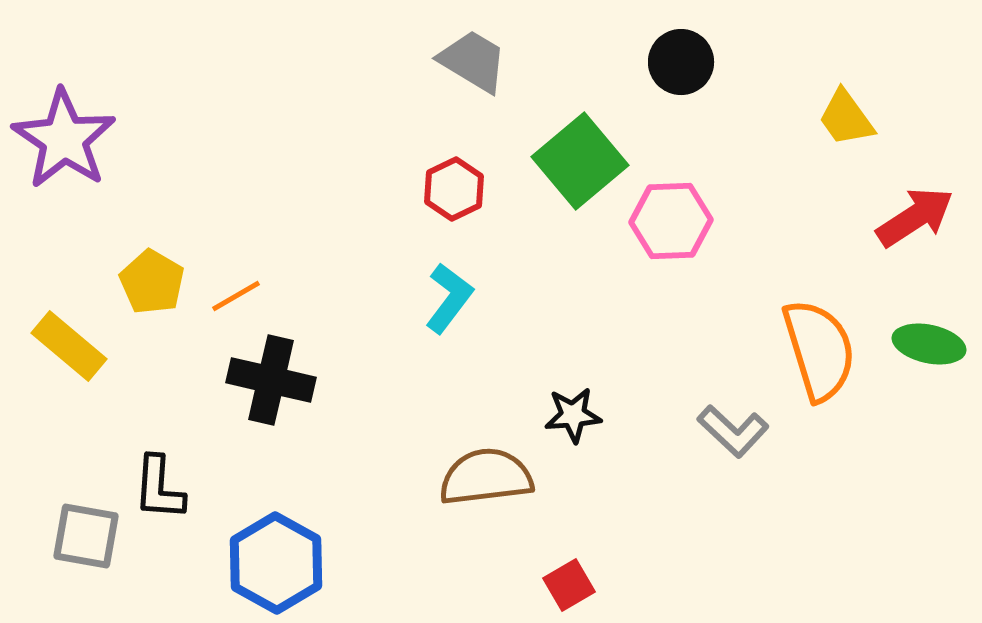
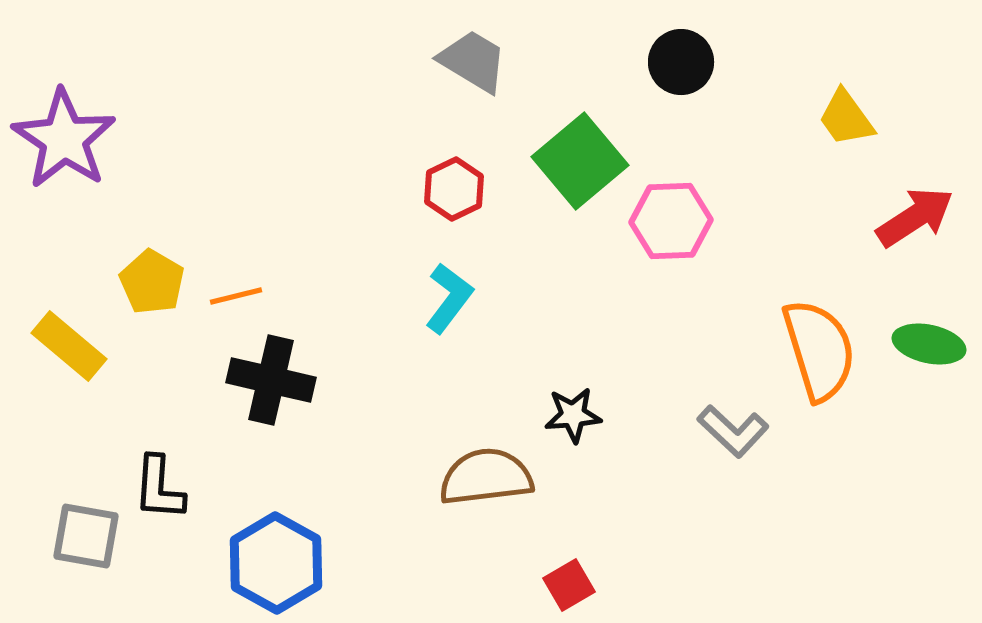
orange line: rotated 16 degrees clockwise
